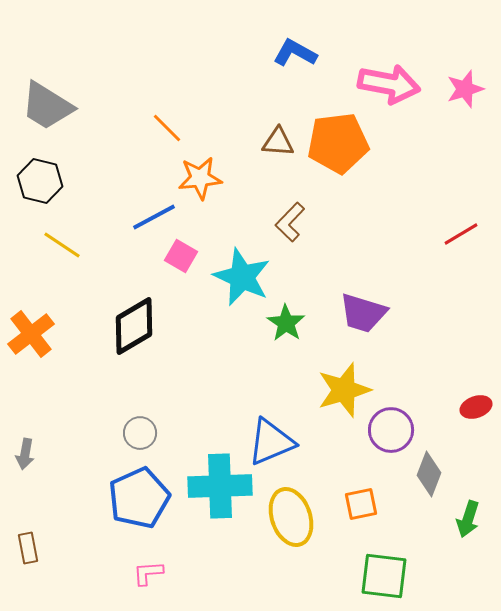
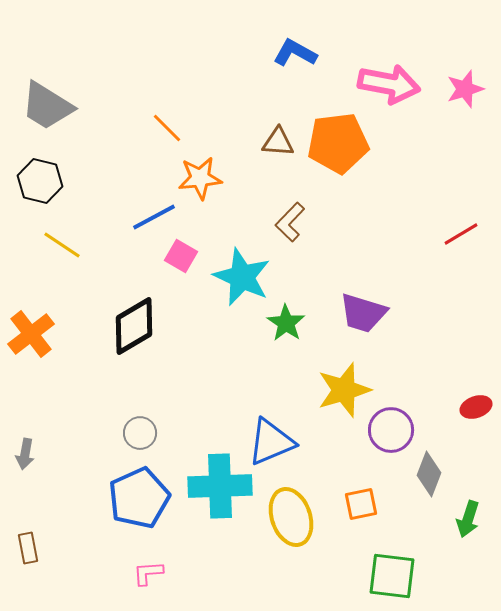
green square: moved 8 px right
